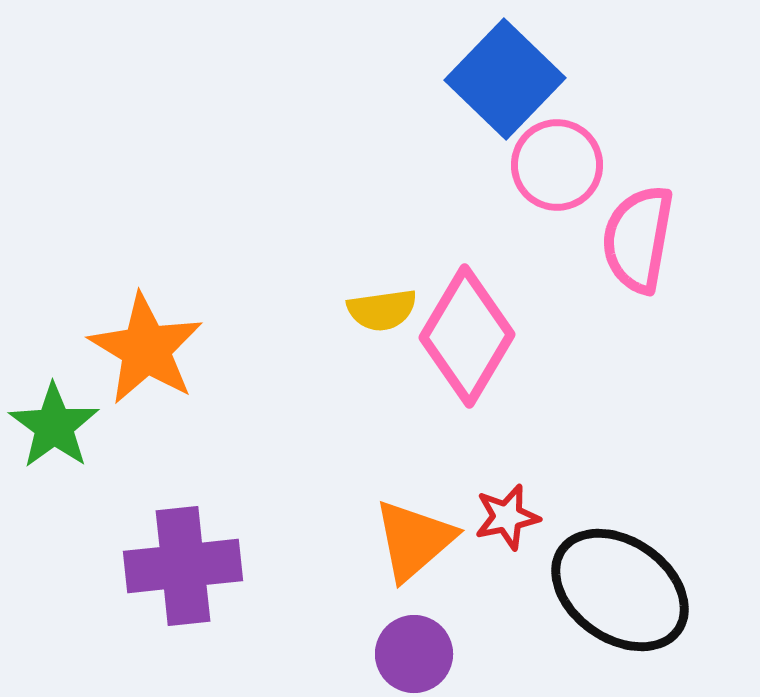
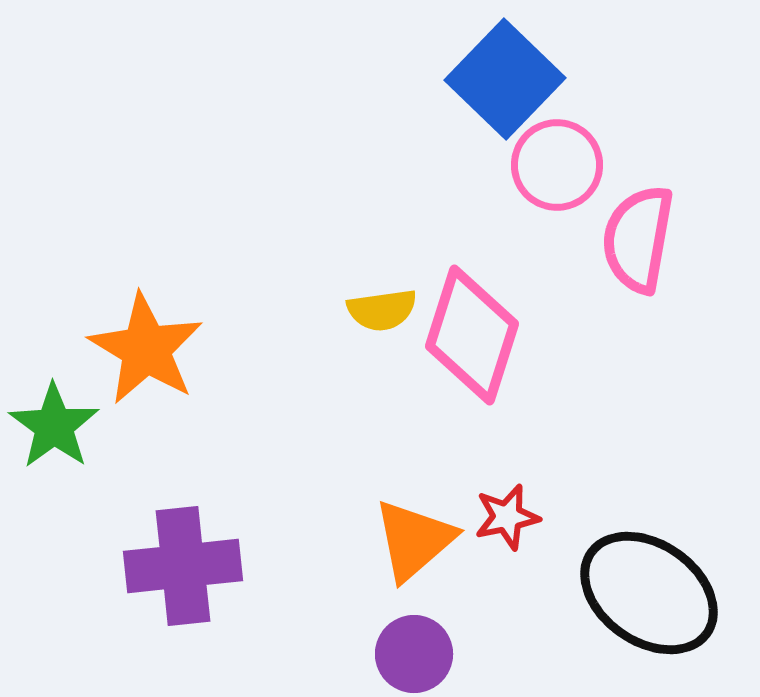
pink diamond: moved 5 px right, 1 px up; rotated 13 degrees counterclockwise
black ellipse: moved 29 px right, 3 px down
